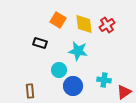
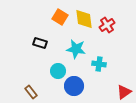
orange square: moved 2 px right, 3 px up
yellow diamond: moved 5 px up
cyan star: moved 2 px left, 2 px up
cyan circle: moved 1 px left, 1 px down
cyan cross: moved 5 px left, 16 px up
blue circle: moved 1 px right
brown rectangle: moved 1 px right, 1 px down; rotated 32 degrees counterclockwise
